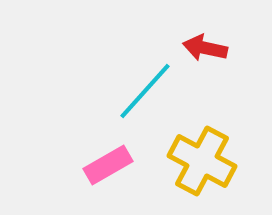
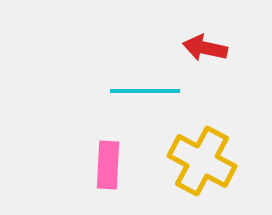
cyan line: rotated 48 degrees clockwise
pink rectangle: rotated 57 degrees counterclockwise
